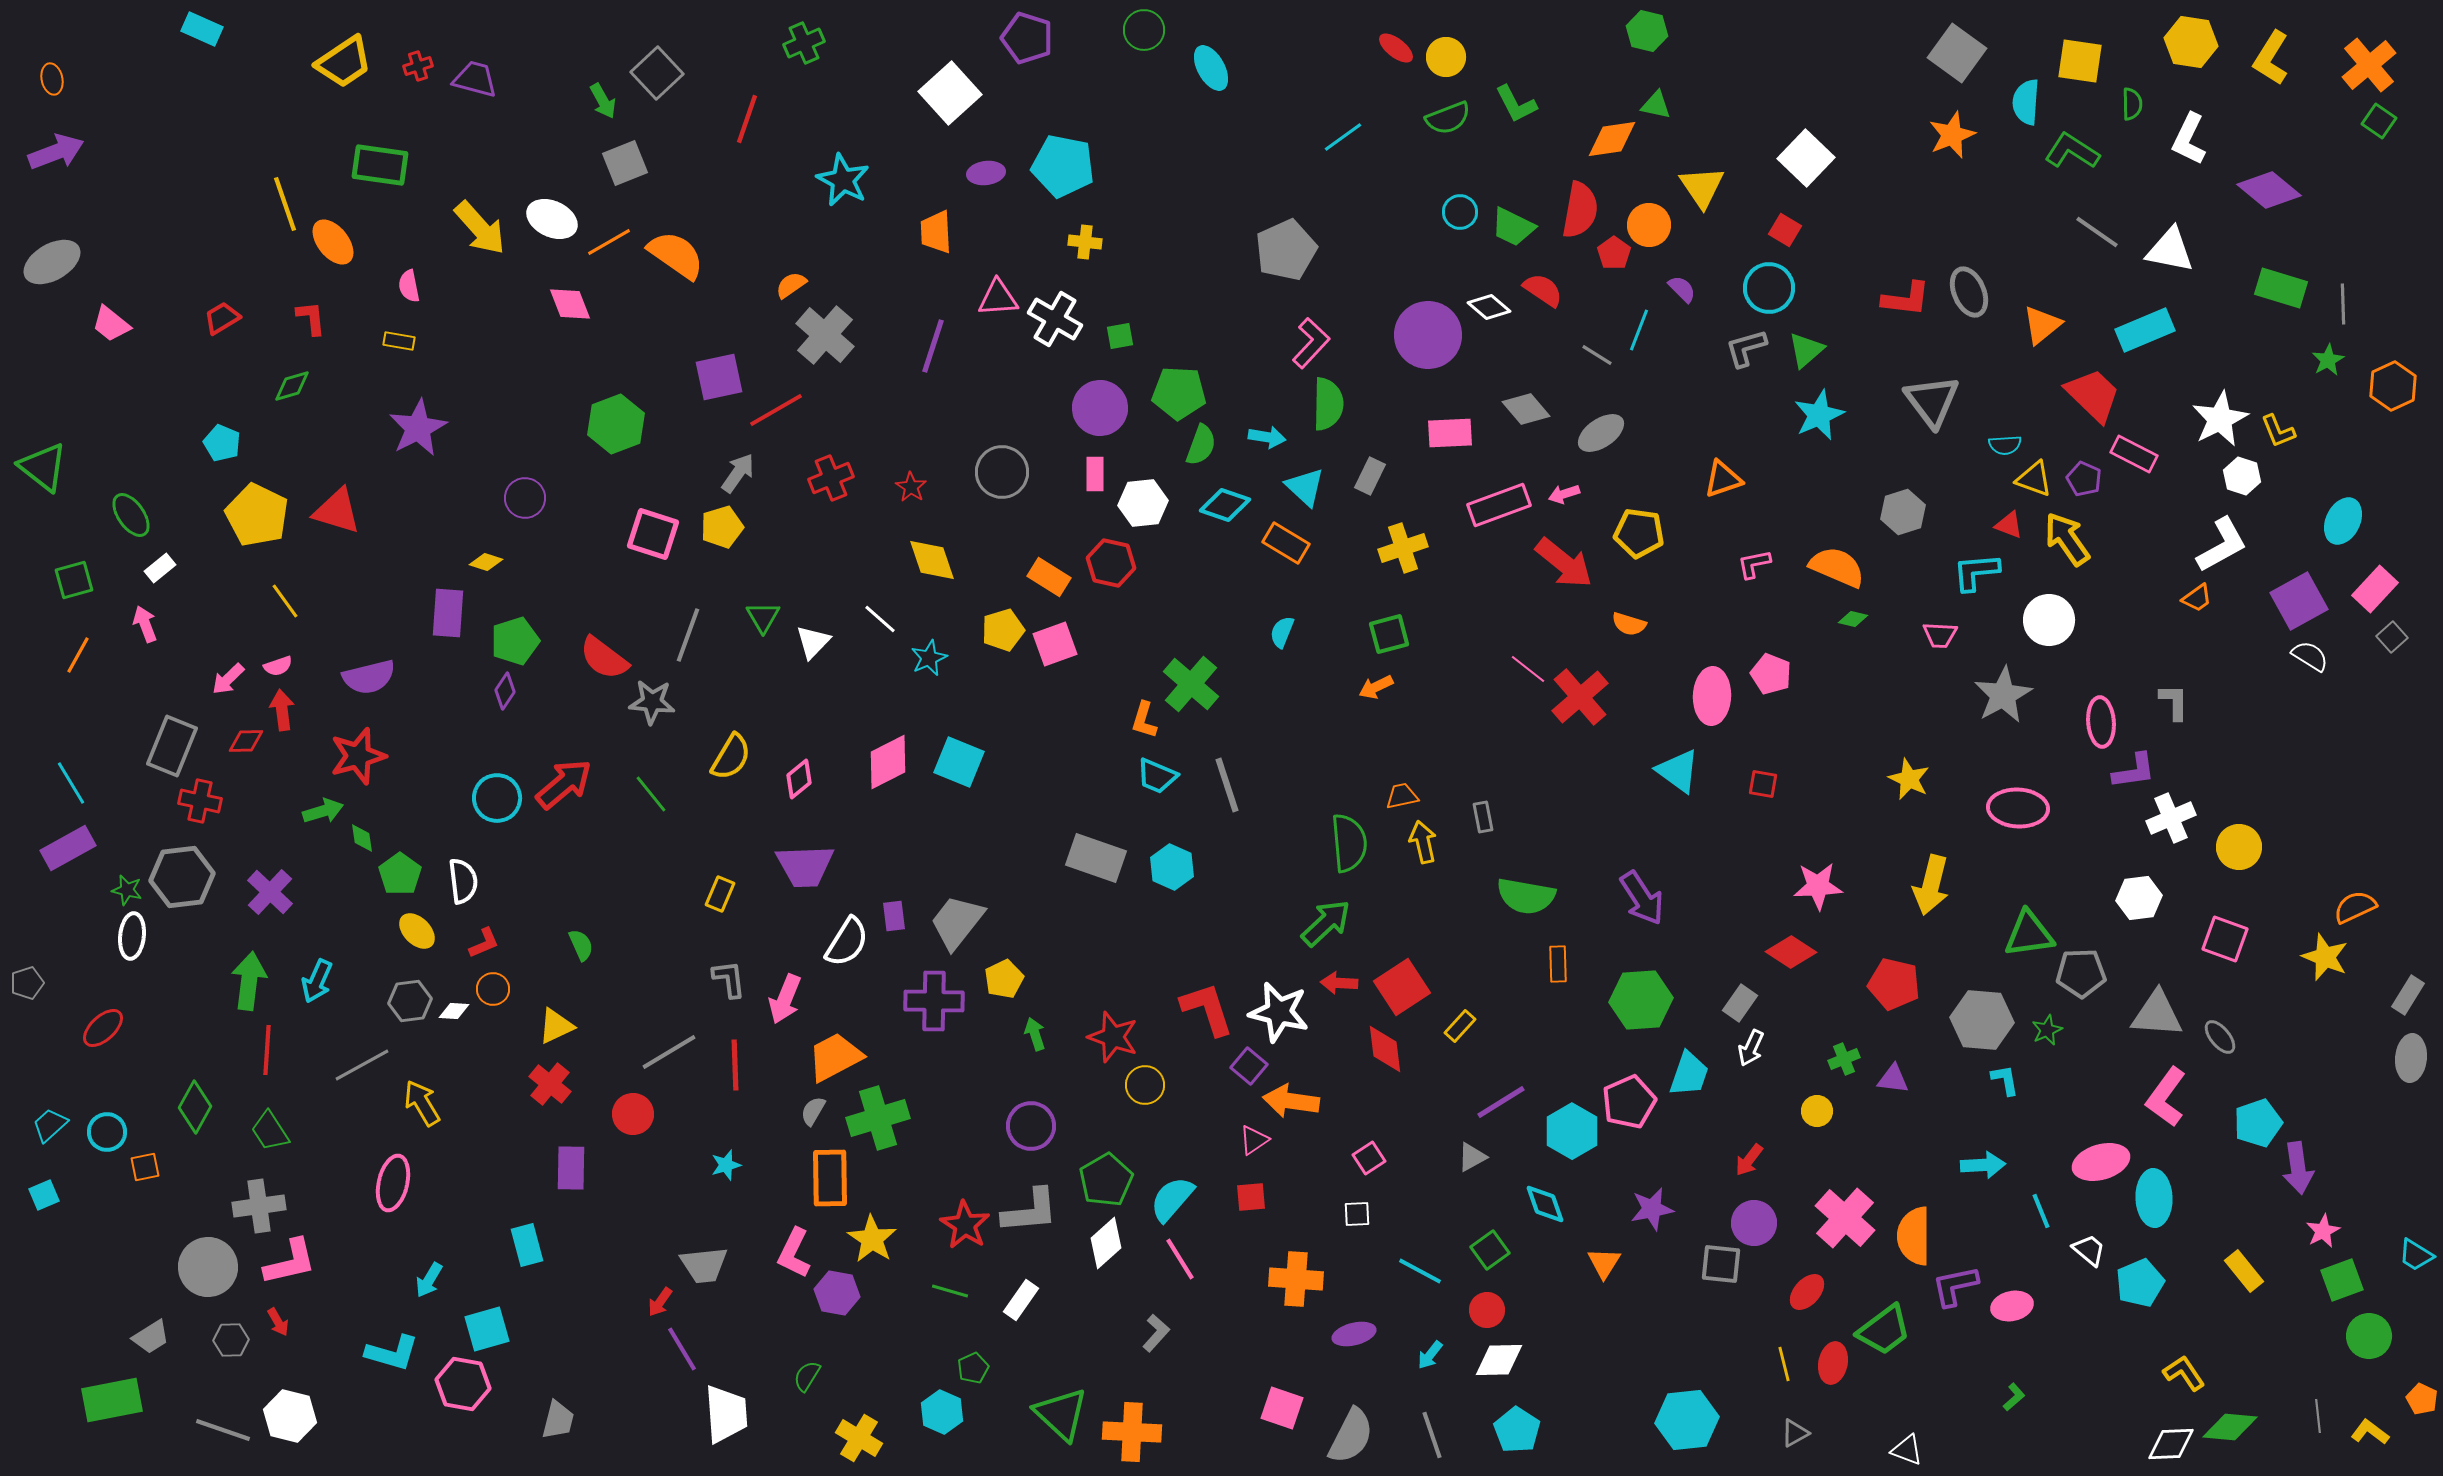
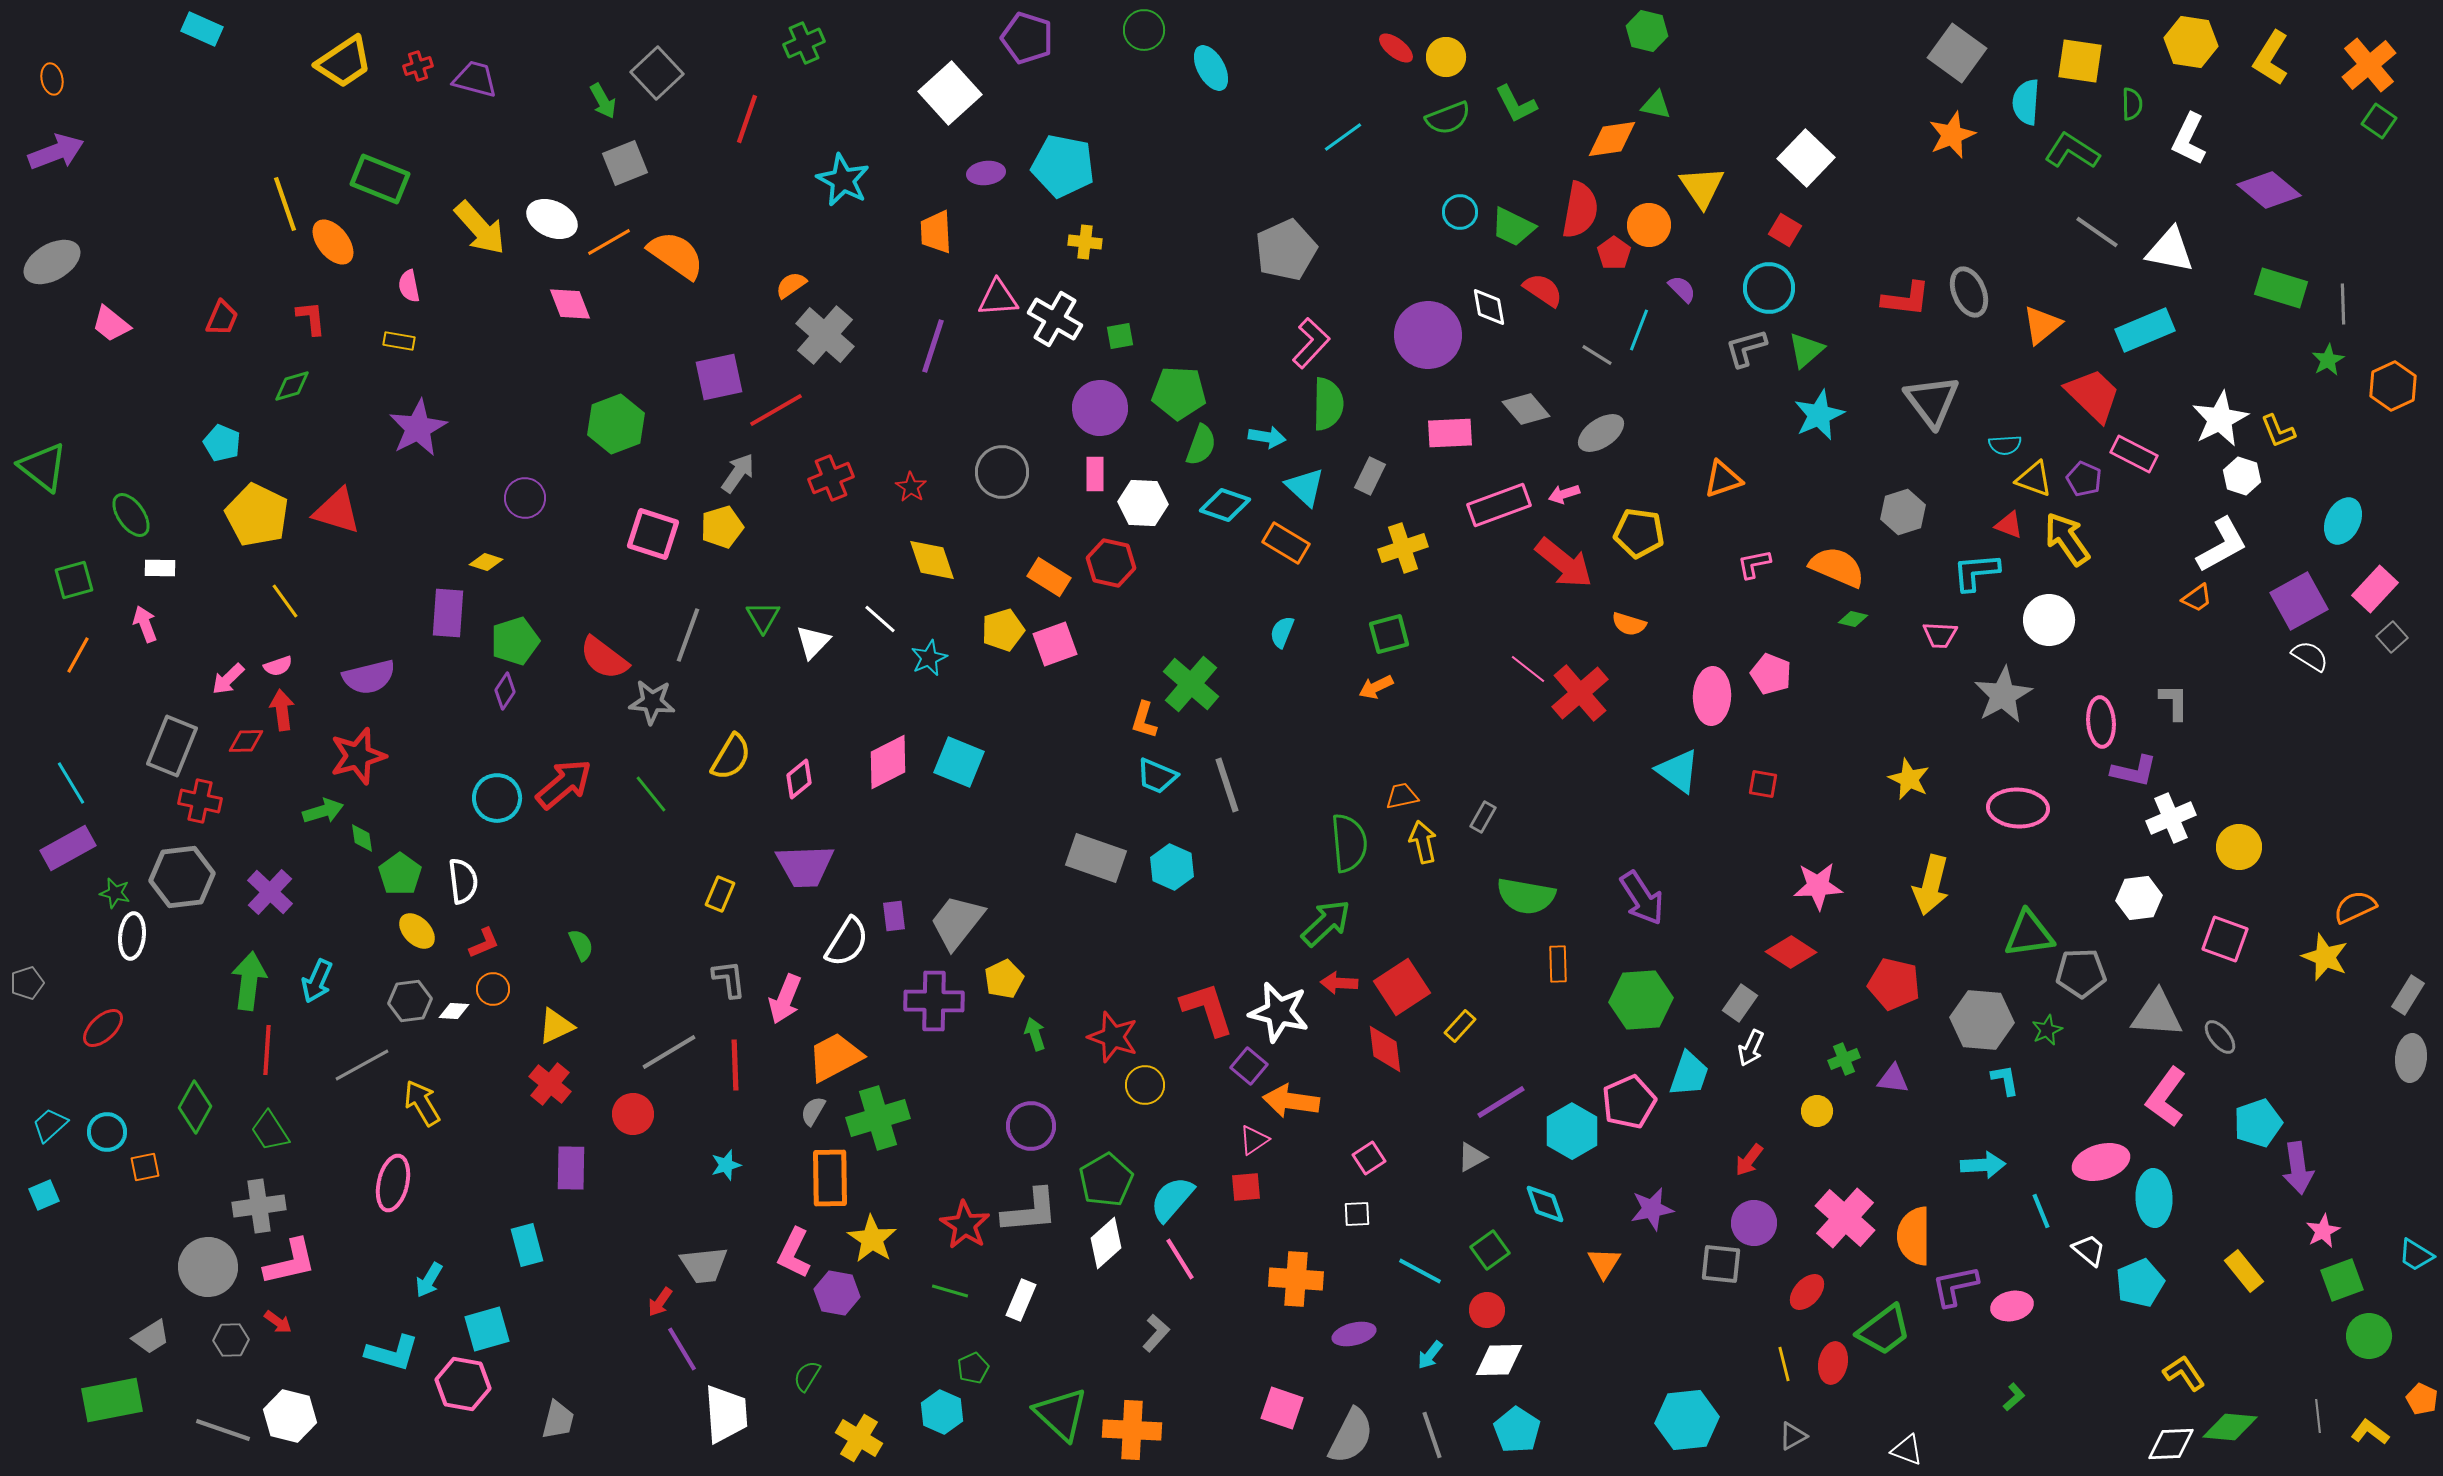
green rectangle at (380, 165): moved 14 px down; rotated 14 degrees clockwise
white diamond at (1489, 307): rotated 39 degrees clockwise
red trapezoid at (222, 318): rotated 144 degrees clockwise
white hexagon at (1143, 503): rotated 9 degrees clockwise
white rectangle at (160, 568): rotated 40 degrees clockwise
red cross at (1580, 697): moved 4 px up
purple L-shape at (2134, 771): rotated 21 degrees clockwise
gray rectangle at (1483, 817): rotated 40 degrees clockwise
green star at (127, 890): moved 12 px left, 3 px down
red square at (1251, 1197): moved 5 px left, 10 px up
white rectangle at (1021, 1300): rotated 12 degrees counterclockwise
red arrow at (278, 1322): rotated 24 degrees counterclockwise
orange cross at (1132, 1432): moved 2 px up
gray triangle at (1795, 1433): moved 2 px left, 3 px down
